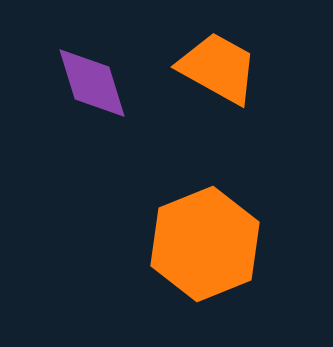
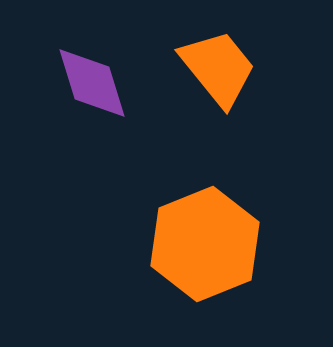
orange trapezoid: rotated 22 degrees clockwise
